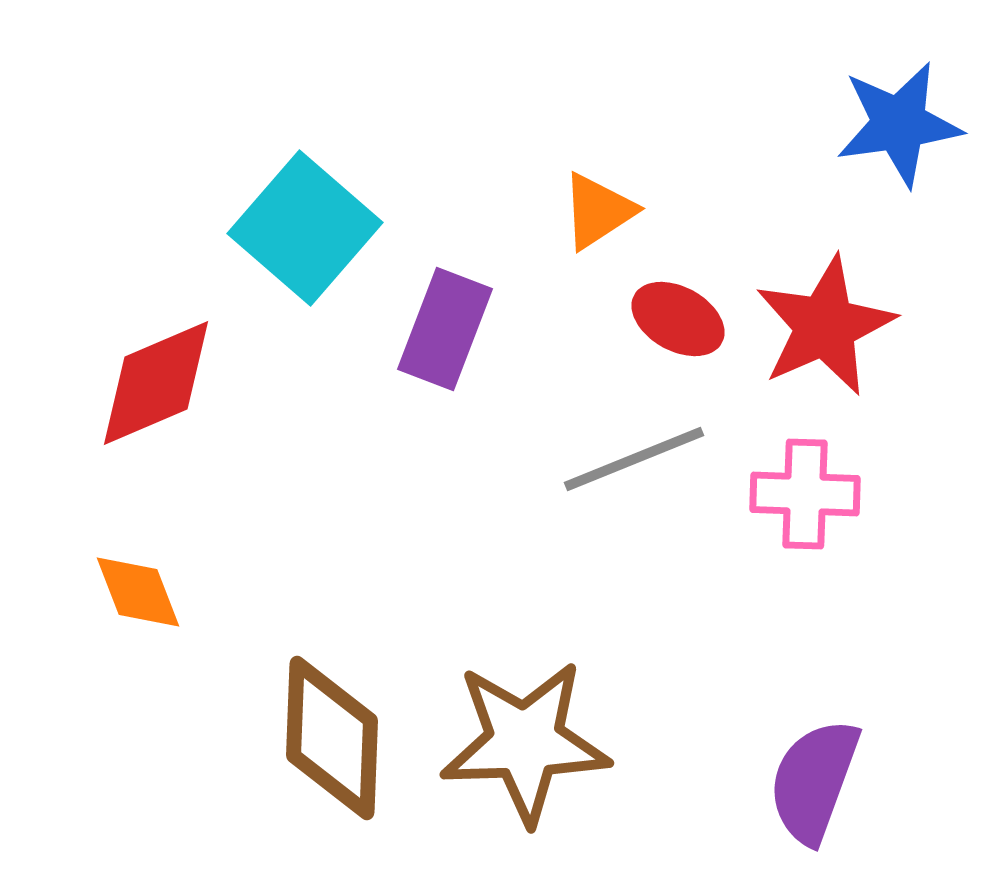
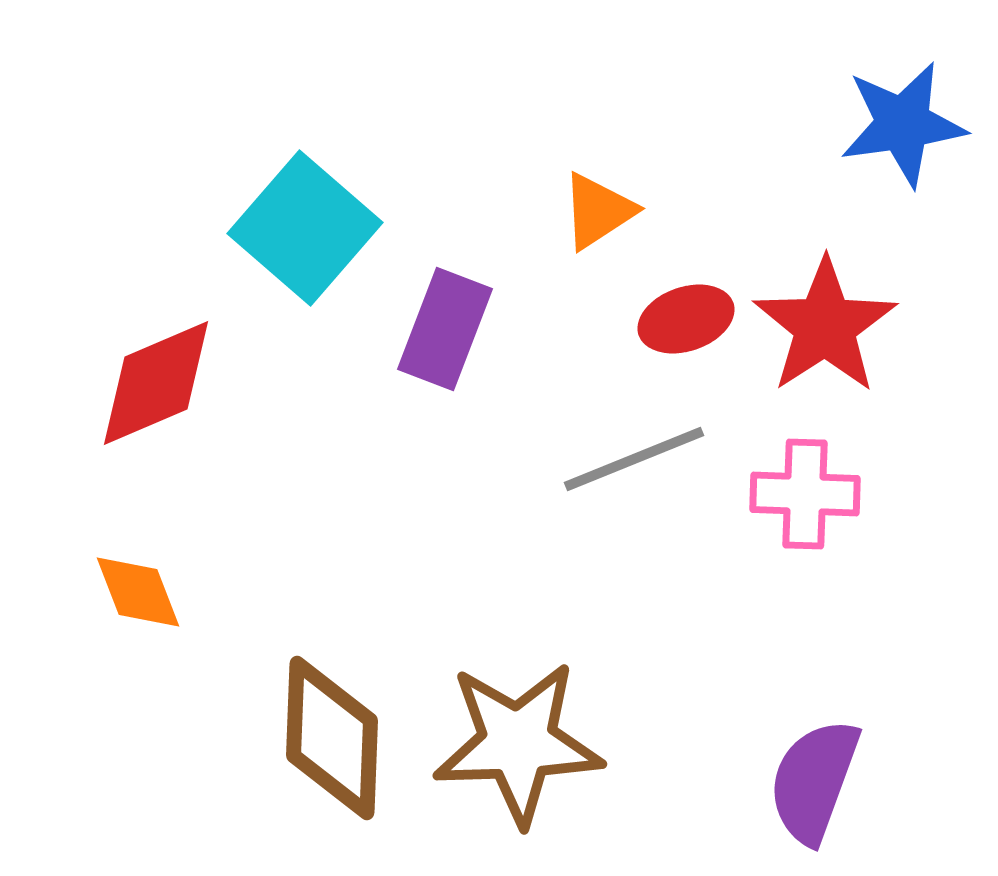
blue star: moved 4 px right
red ellipse: moved 8 px right; rotated 48 degrees counterclockwise
red star: rotated 9 degrees counterclockwise
brown star: moved 7 px left, 1 px down
